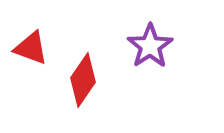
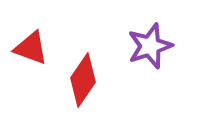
purple star: rotated 15 degrees clockwise
